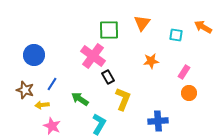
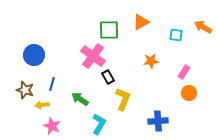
orange triangle: moved 1 px left, 1 px up; rotated 24 degrees clockwise
blue line: rotated 16 degrees counterclockwise
